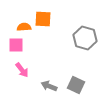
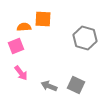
pink square: moved 1 px down; rotated 21 degrees counterclockwise
pink arrow: moved 1 px left, 3 px down
